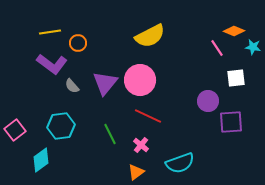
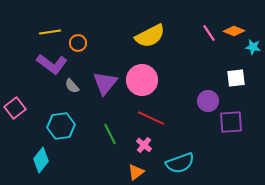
pink line: moved 8 px left, 15 px up
pink circle: moved 2 px right
red line: moved 3 px right, 2 px down
pink square: moved 22 px up
pink cross: moved 3 px right
cyan diamond: rotated 15 degrees counterclockwise
